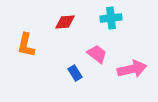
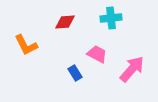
orange L-shape: rotated 40 degrees counterclockwise
pink trapezoid: rotated 10 degrees counterclockwise
pink arrow: rotated 36 degrees counterclockwise
